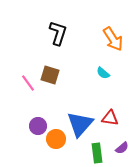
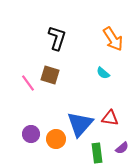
black L-shape: moved 1 px left, 5 px down
purple circle: moved 7 px left, 8 px down
